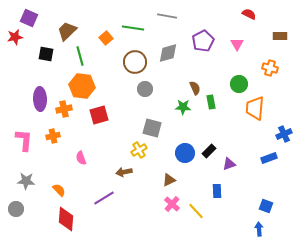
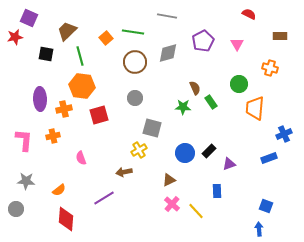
green line at (133, 28): moved 4 px down
gray circle at (145, 89): moved 10 px left, 9 px down
green rectangle at (211, 102): rotated 24 degrees counterclockwise
orange semicircle at (59, 190): rotated 96 degrees clockwise
